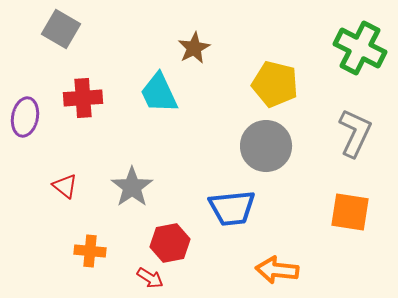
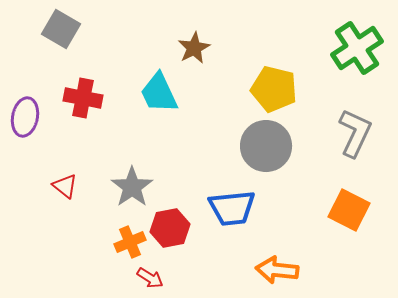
green cross: moved 3 px left; rotated 30 degrees clockwise
yellow pentagon: moved 1 px left, 5 px down
red cross: rotated 15 degrees clockwise
orange square: moved 1 px left, 2 px up; rotated 18 degrees clockwise
red hexagon: moved 15 px up
orange cross: moved 40 px right, 9 px up; rotated 28 degrees counterclockwise
